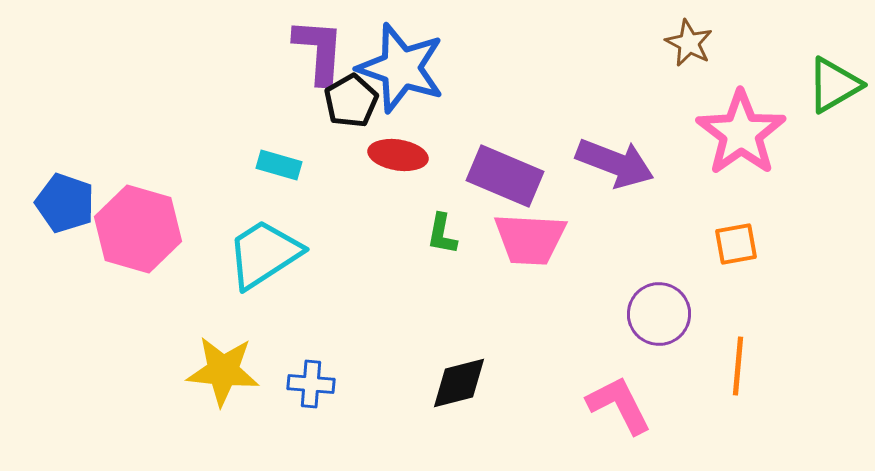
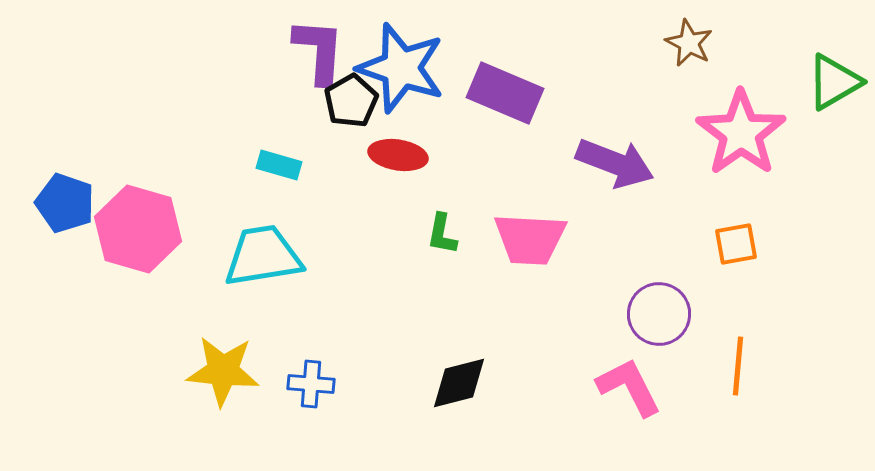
green triangle: moved 3 px up
purple rectangle: moved 83 px up
cyan trapezoid: moved 1 px left, 2 px down; rotated 24 degrees clockwise
pink L-shape: moved 10 px right, 18 px up
